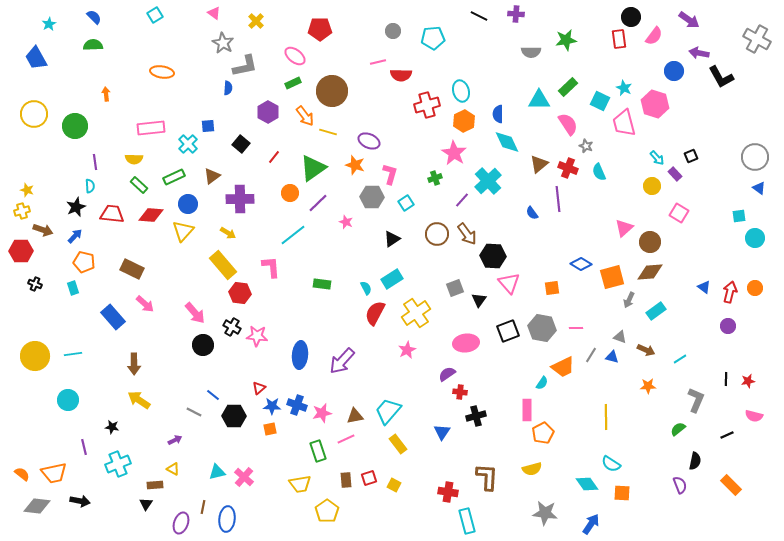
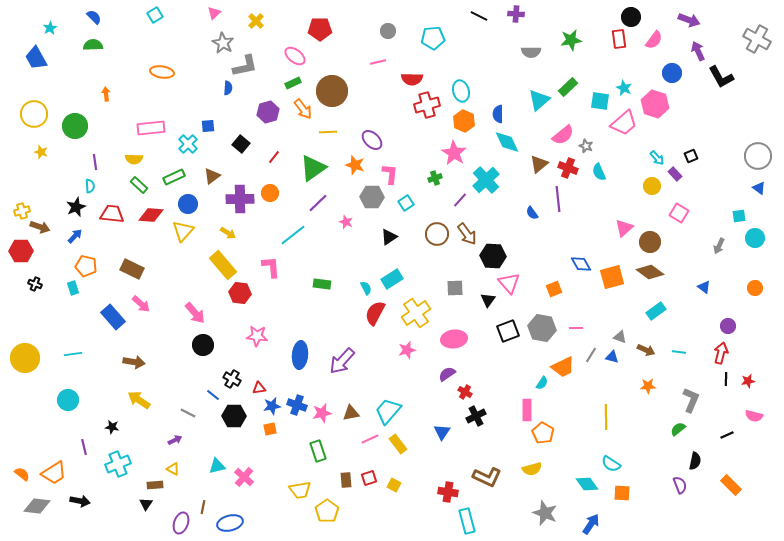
pink triangle at (214, 13): rotated 40 degrees clockwise
purple arrow at (689, 20): rotated 15 degrees counterclockwise
cyan star at (49, 24): moved 1 px right, 4 px down
gray circle at (393, 31): moved 5 px left
pink semicircle at (654, 36): moved 4 px down
green star at (566, 40): moved 5 px right
purple arrow at (699, 53): moved 1 px left, 2 px up; rotated 54 degrees clockwise
blue circle at (674, 71): moved 2 px left, 2 px down
red semicircle at (401, 75): moved 11 px right, 4 px down
cyan triangle at (539, 100): rotated 40 degrees counterclockwise
cyan square at (600, 101): rotated 18 degrees counterclockwise
purple hexagon at (268, 112): rotated 15 degrees clockwise
orange arrow at (305, 116): moved 2 px left, 7 px up
orange hexagon at (464, 121): rotated 10 degrees counterclockwise
pink trapezoid at (624, 123): rotated 116 degrees counterclockwise
pink semicircle at (568, 124): moved 5 px left, 11 px down; rotated 85 degrees clockwise
yellow line at (328, 132): rotated 18 degrees counterclockwise
purple ellipse at (369, 141): moved 3 px right, 1 px up; rotated 20 degrees clockwise
gray circle at (755, 157): moved 3 px right, 1 px up
pink L-shape at (390, 174): rotated 10 degrees counterclockwise
cyan cross at (488, 181): moved 2 px left, 1 px up
yellow star at (27, 190): moved 14 px right, 38 px up
orange circle at (290, 193): moved 20 px left
purple line at (462, 200): moved 2 px left
brown arrow at (43, 230): moved 3 px left, 3 px up
black triangle at (392, 239): moved 3 px left, 2 px up
orange pentagon at (84, 262): moved 2 px right, 4 px down
blue diamond at (581, 264): rotated 30 degrees clockwise
brown diamond at (650, 272): rotated 40 degrees clockwise
gray square at (455, 288): rotated 18 degrees clockwise
orange square at (552, 288): moved 2 px right, 1 px down; rotated 14 degrees counterclockwise
red arrow at (730, 292): moved 9 px left, 61 px down
black triangle at (479, 300): moved 9 px right
gray arrow at (629, 300): moved 90 px right, 54 px up
pink arrow at (145, 304): moved 4 px left
black cross at (232, 327): moved 52 px down
pink ellipse at (466, 343): moved 12 px left, 4 px up
pink star at (407, 350): rotated 12 degrees clockwise
yellow circle at (35, 356): moved 10 px left, 2 px down
cyan line at (680, 359): moved 1 px left, 7 px up; rotated 40 degrees clockwise
brown arrow at (134, 364): moved 2 px up; rotated 80 degrees counterclockwise
red triangle at (259, 388): rotated 32 degrees clockwise
red cross at (460, 392): moved 5 px right; rotated 24 degrees clockwise
gray L-shape at (696, 400): moved 5 px left
blue star at (272, 406): rotated 12 degrees counterclockwise
gray line at (194, 412): moved 6 px left, 1 px down
brown triangle at (355, 416): moved 4 px left, 3 px up
black cross at (476, 416): rotated 12 degrees counterclockwise
orange pentagon at (543, 433): rotated 15 degrees counterclockwise
pink line at (346, 439): moved 24 px right
cyan triangle at (217, 472): moved 6 px up
orange trapezoid at (54, 473): rotated 20 degrees counterclockwise
brown L-shape at (487, 477): rotated 112 degrees clockwise
yellow trapezoid at (300, 484): moved 6 px down
gray star at (545, 513): rotated 15 degrees clockwise
blue ellipse at (227, 519): moved 3 px right, 4 px down; rotated 70 degrees clockwise
